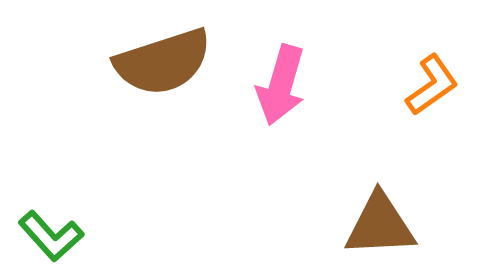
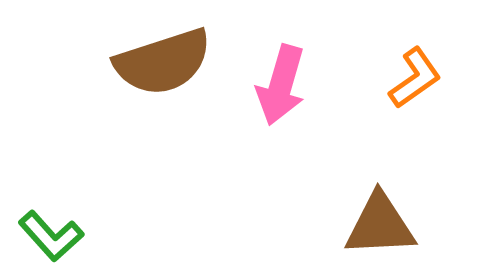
orange L-shape: moved 17 px left, 7 px up
